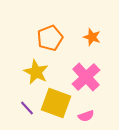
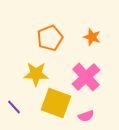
yellow star: moved 2 px down; rotated 25 degrees counterclockwise
purple line: moved 13 px left, 1 px up
